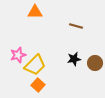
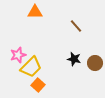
brown line: rotated 32 degrees clockwise
black star: rotated 24 degrees clockwise
yellow trapezoid: moved 4 px left, 2 px down
